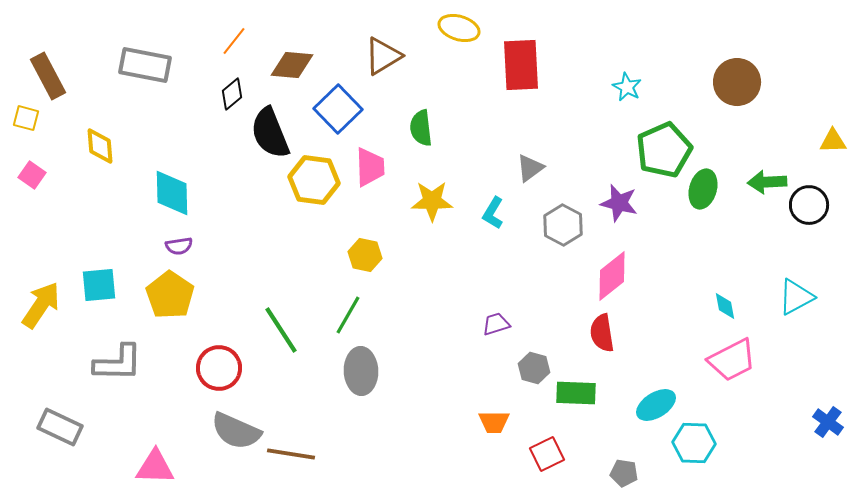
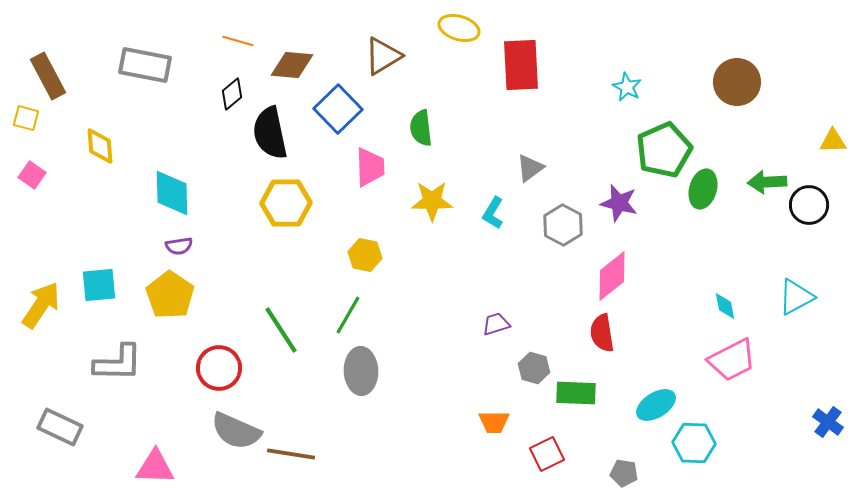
orange line at (234, 41): moved 4 px right; rotated 68 degrees clockwise
black semicircle at (270, 133): rotated 10 degrees clockwise
yellow hexagon at (314, 180): moved 28 px left, 23 px down; rotated 9 degrees counterclockwise
